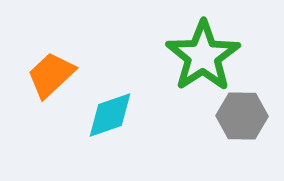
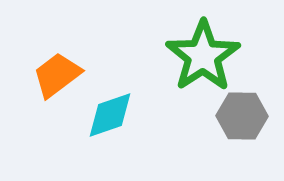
orange trapezoid: moved 6 px right; rotated 6 degrees clockwise
